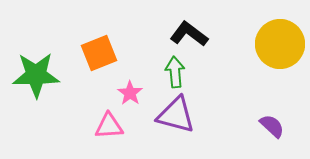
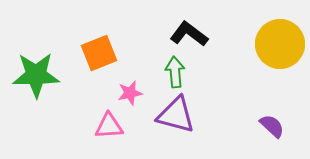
pink star: rotated 25 degrees clockwise
